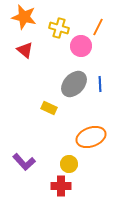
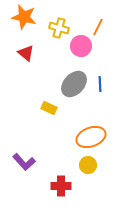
red triangle: moved 1 px right, 3 px down
yellow circle: moved 19 px right, 1 px down
